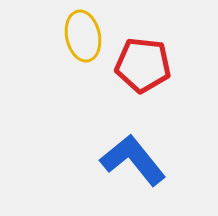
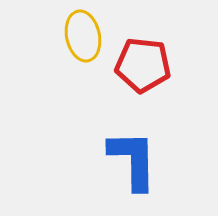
blue L-shape: rotated 38 degrees clockwise
